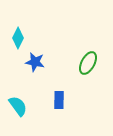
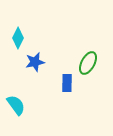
blue star: rotated 24 degrees counterclockwise
blue rectangle: moved 8 px right, 17 px up
cyan semicircle: moved 2 px left, 1 px up
